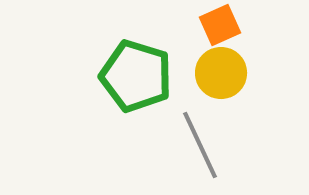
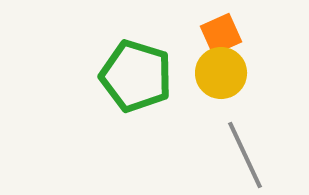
orange square: moved 1 px right, 9 px down
gray line: moved 45 px right, 10 px down
